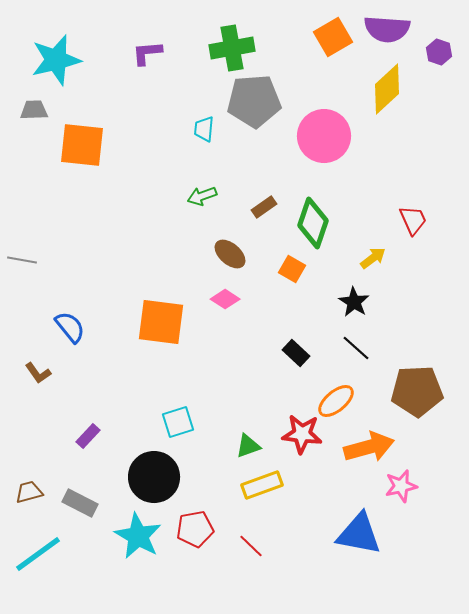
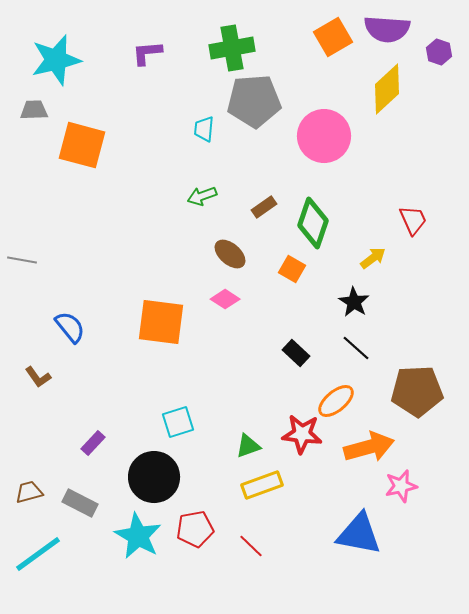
orange square at (82, 145): rotated 9 degrees clockwise
brown L-shape at (38, 373): moved 4 px down
purple rectangle at (88, 436): moved 5 px right, 7 px down
